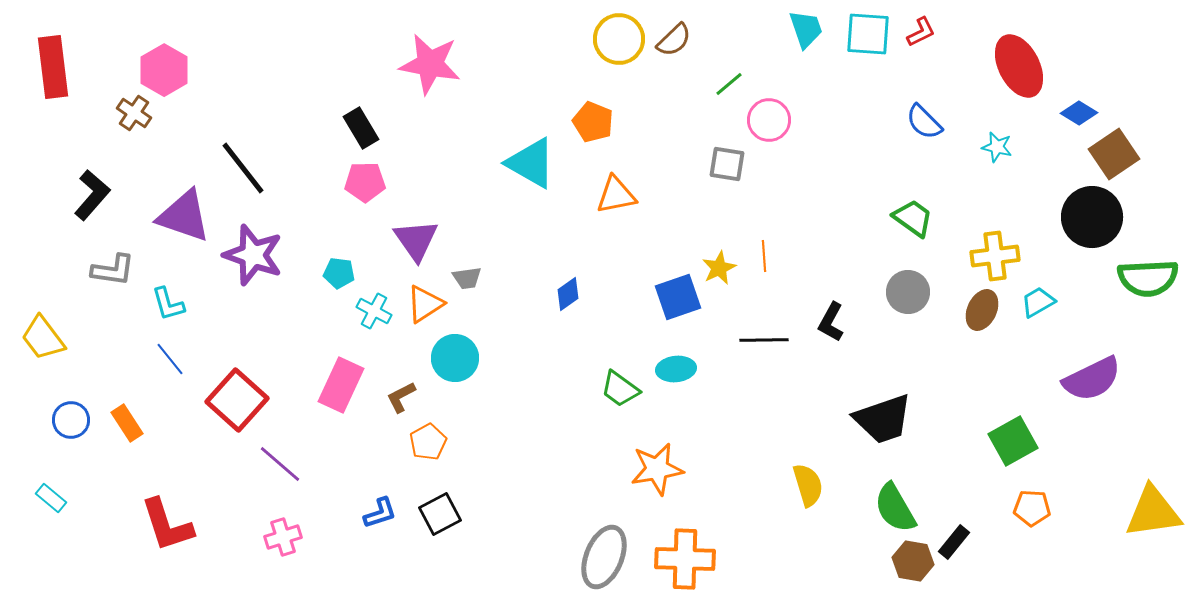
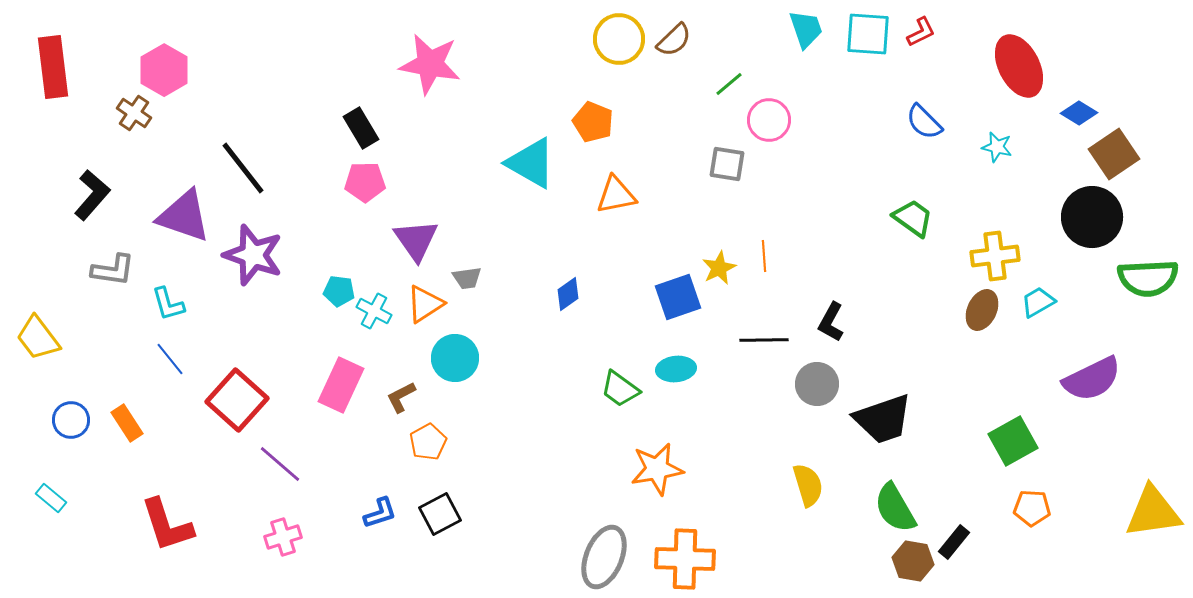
cyan pentagon at (339, 273): moved 18 px down
gray circle at (908, 292): moved 91 px left, 92 px down
yellow trapezoid at (43, 338): moved 5 px left
